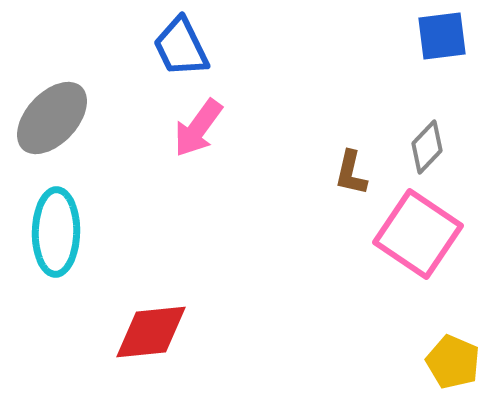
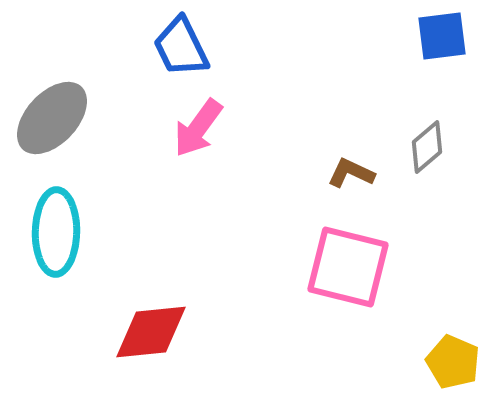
gray diamond: rotated 6 degrees clockwise
brown L-shape: rotated 102 degrees clockwise
pink square: moved 70 px left, 33 px down; rotated 20 degrees counterclockwise
